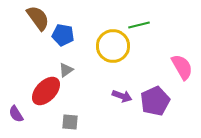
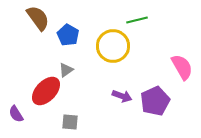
green line: moved 2 px left, 5 px up
blue pentagon: moved 5 px right; rotated 20 degrees clockwise
